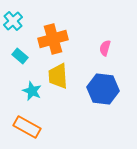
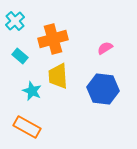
cyan cross: moved 2 px right
pink semicircle: rotated 42 degrees clockwise
